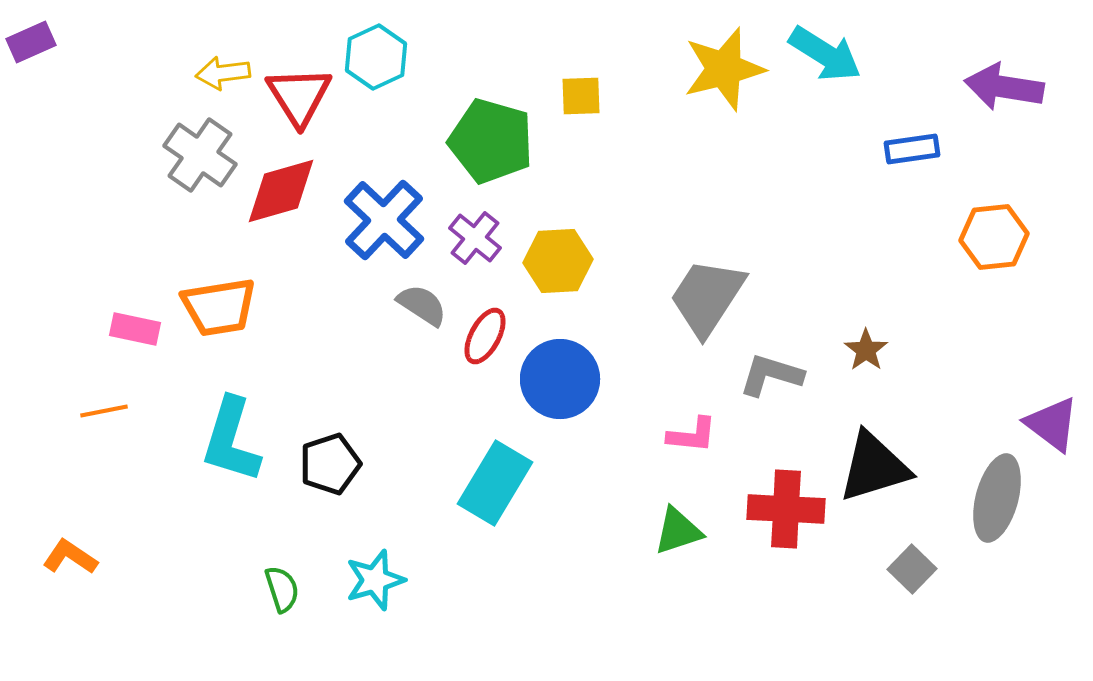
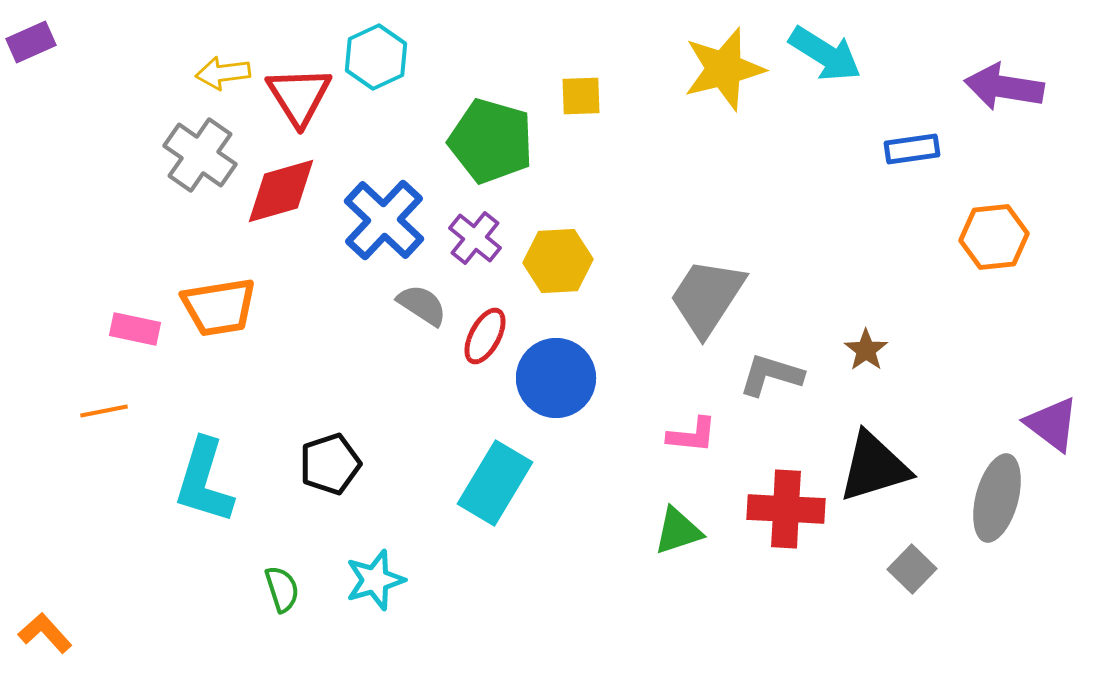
blue circle: moved 4 px left, 1 px up
cyan L-shape: moved 27 px left, 41 px down
orange L-shape: moved 25 px left, 76 px down; rotated 14 degrees clockwise
